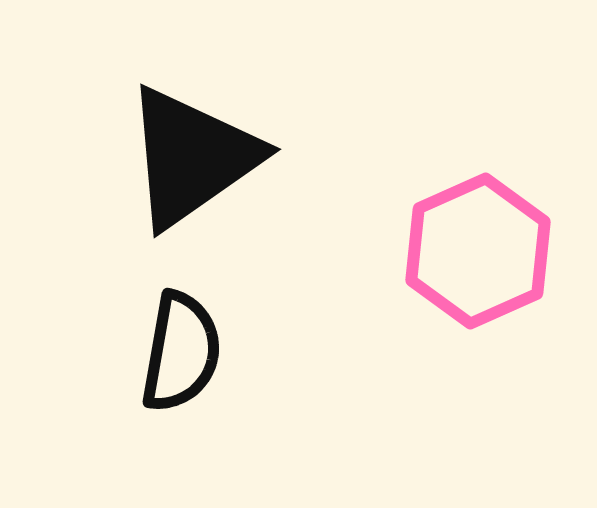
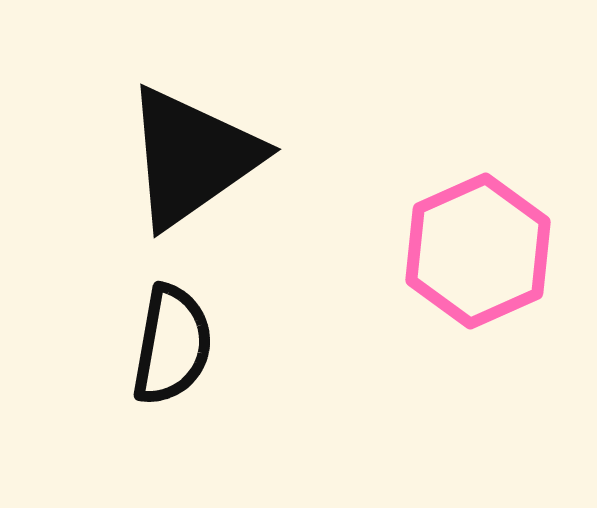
black semicircle: moved 9 px left, 7 px up
